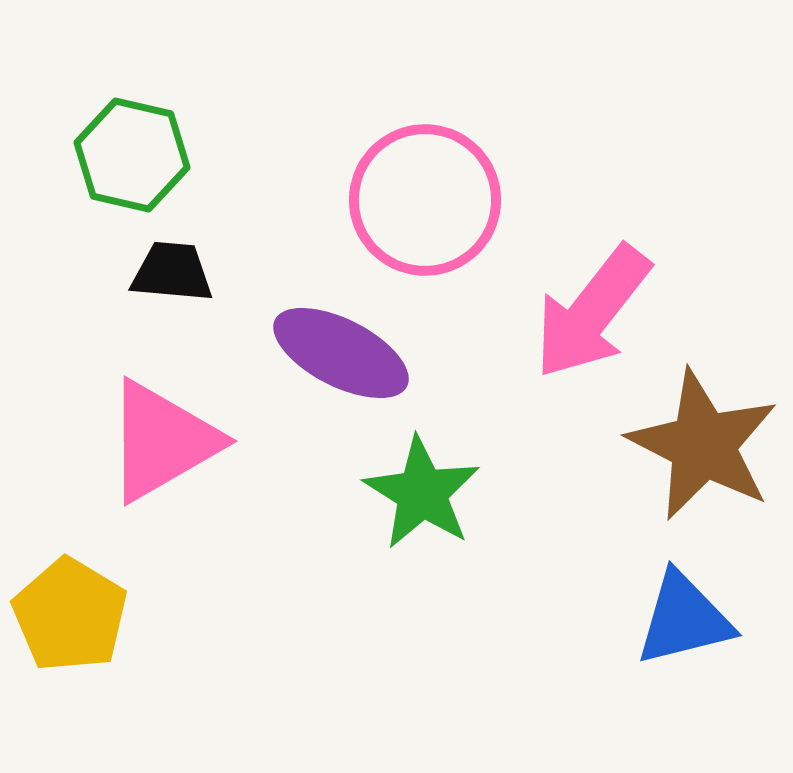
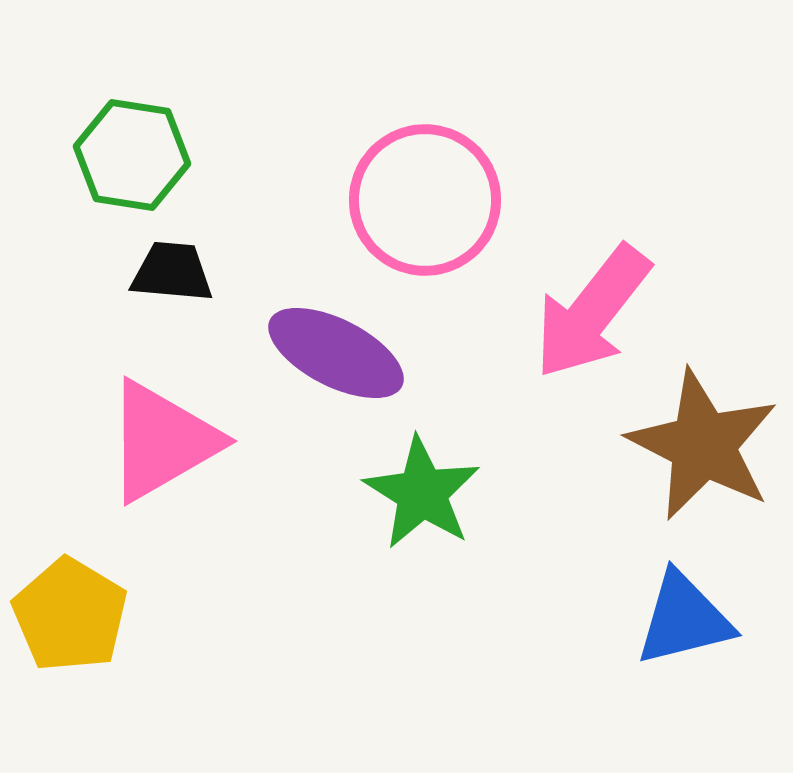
green hexagon: rotated 4 degrees counterclockwise
purple ellipse: moved 5 px left
